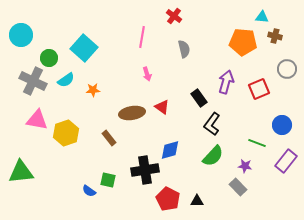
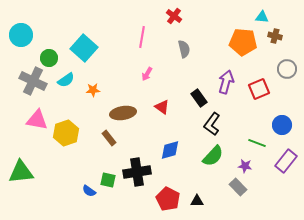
pink arrow: rotated 48 degrees clockwise
brown ellipse: moved 9 px left
black cross: moved 8 px left, 2 px down
